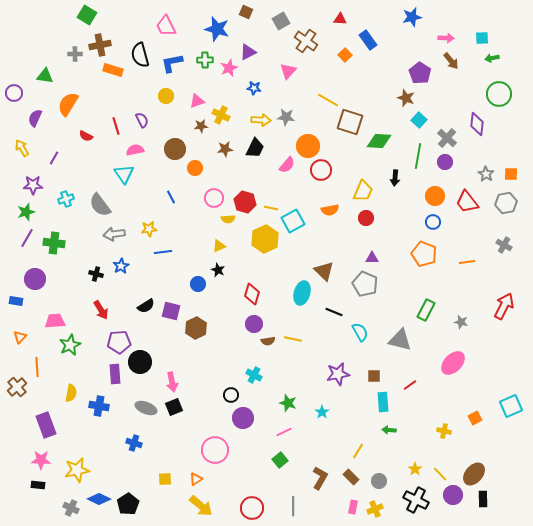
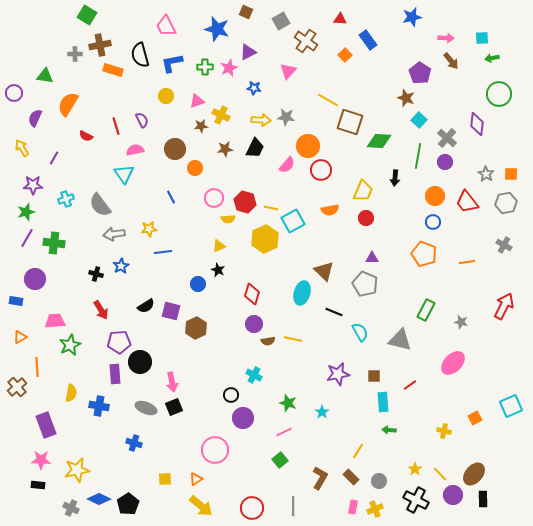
green cross at (205, 60): moved 7 px down
orange triangle at (20, 337): rotated 16 degrees clockwise
